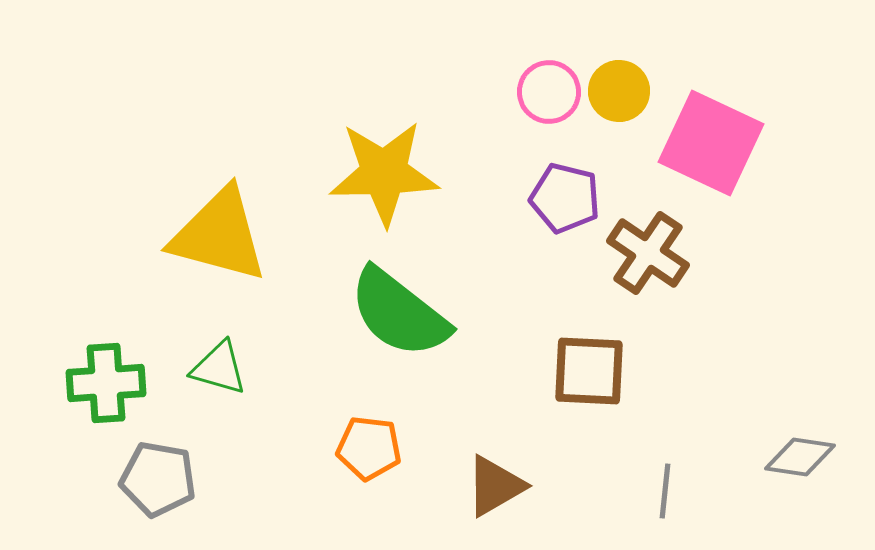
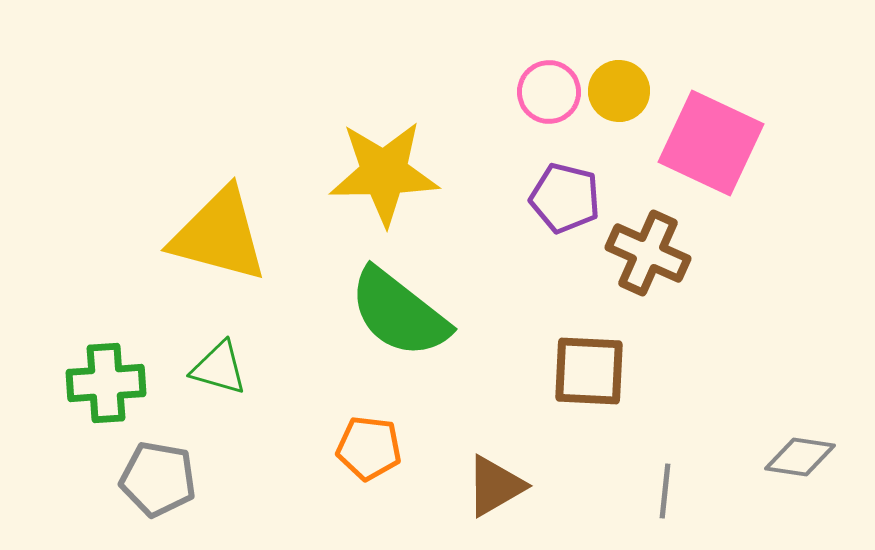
brown cross: rotated 10 degrees counterclockwise
